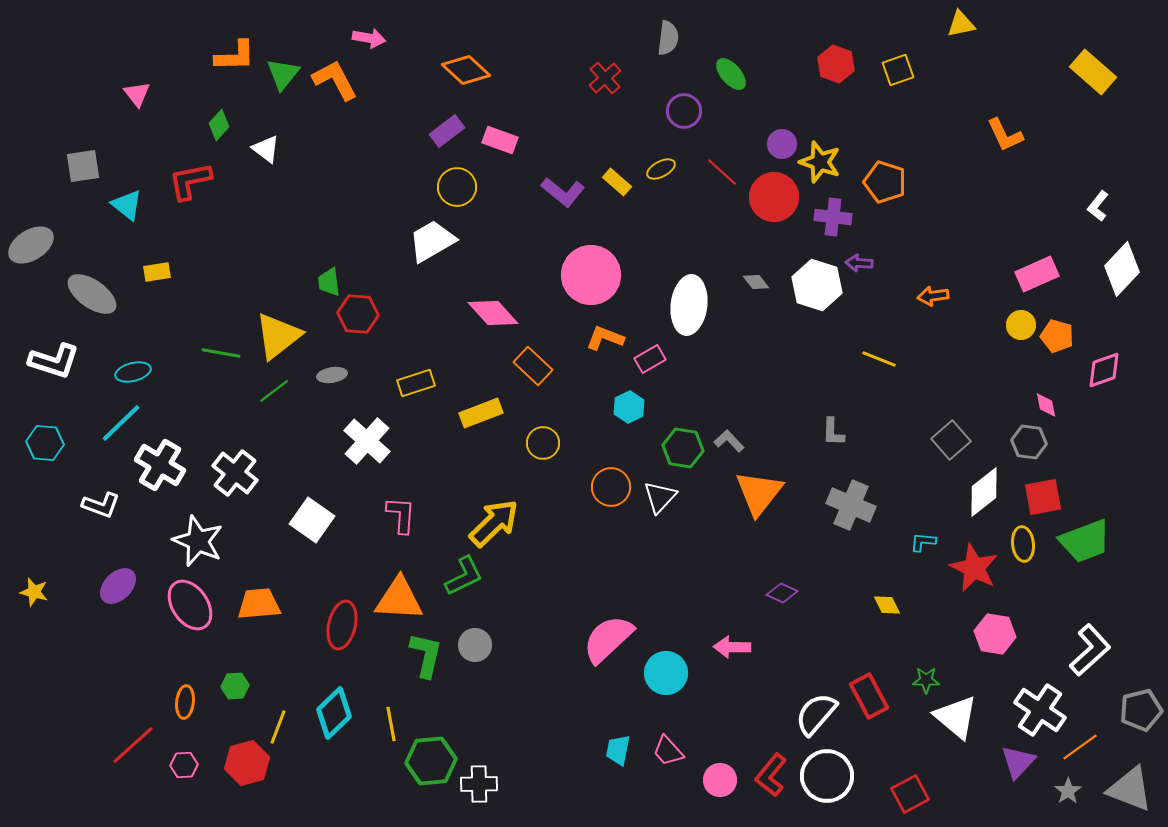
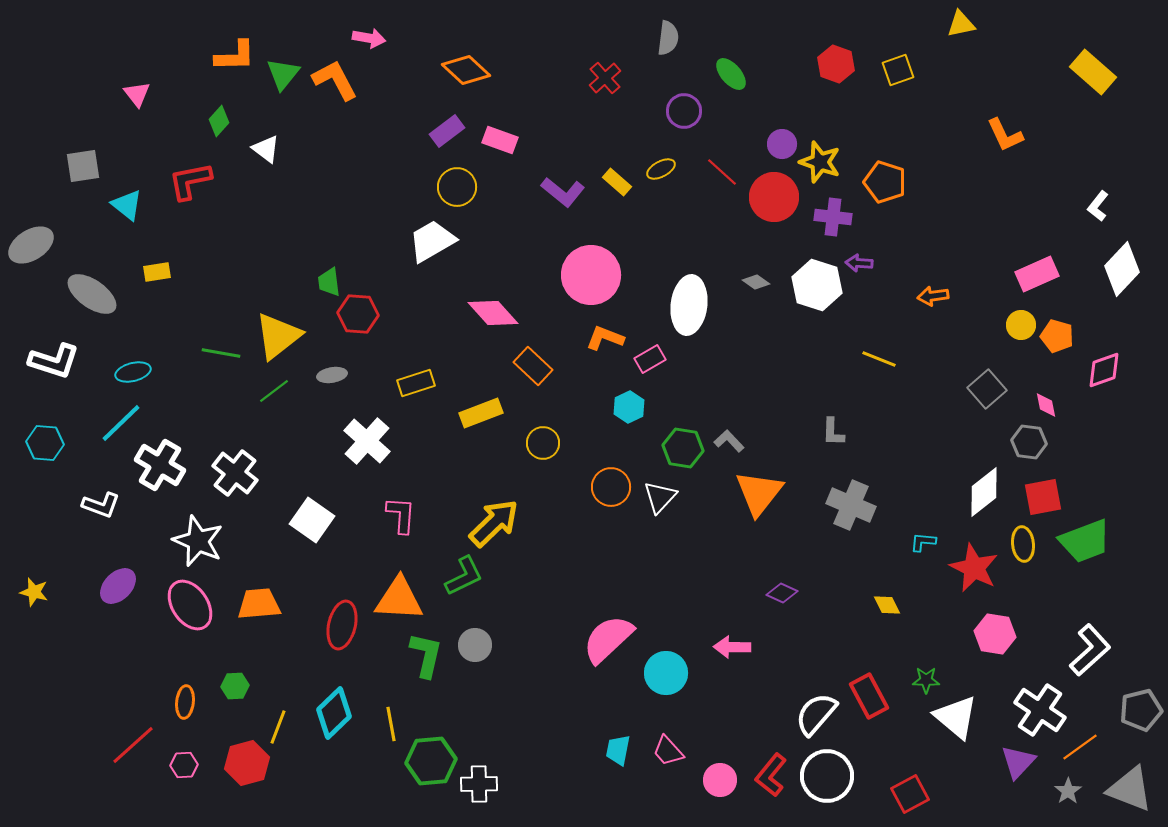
green diamond at (219, 125): moved 4 px up
gray diamond at (756, 282): rotated 16 degrees counterclockwise
gray square at (951, 440): moved 36 px right, 51 px up
